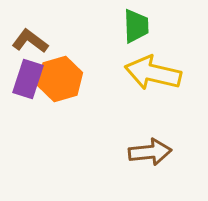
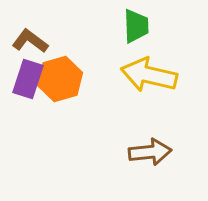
yellow arrow: moved 4 px left, 2 px down
